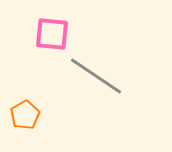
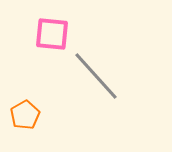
gray line: rotated 14 degrees clockwise
